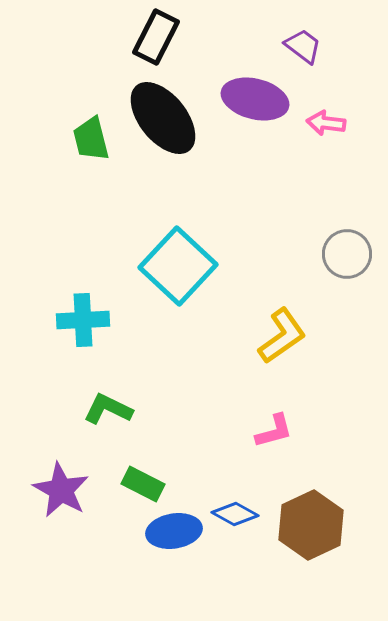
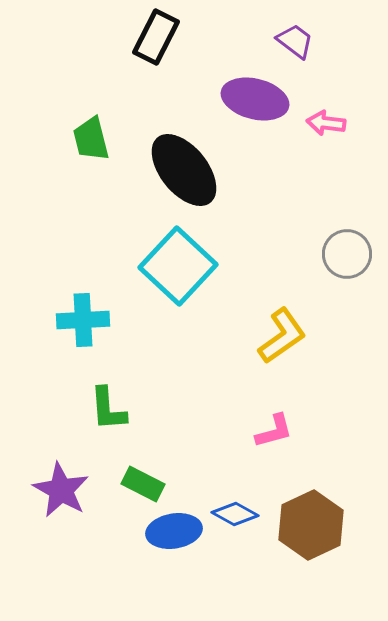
purple trapezoid: moved 8 px left, 5 px up
black ellipse: moved 21 px right, 52 px down
green L-shape: rotated 120 degrees counterclockwise
